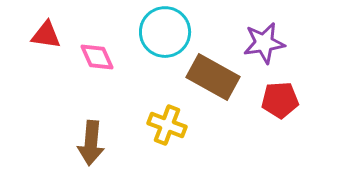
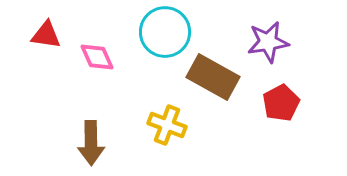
purple star: moved 4 px right, 1 px up
red pentagon: moved 1 px right, 3 px down; rotated 24 degrees counterclockwise
brown arrow: rotated 6 degrees counterclockwise
